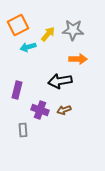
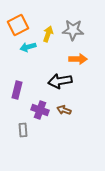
yellow arrow: rotated 21 degrees counterclockwise
brown arrow: rotated 40 degrees clockwise
